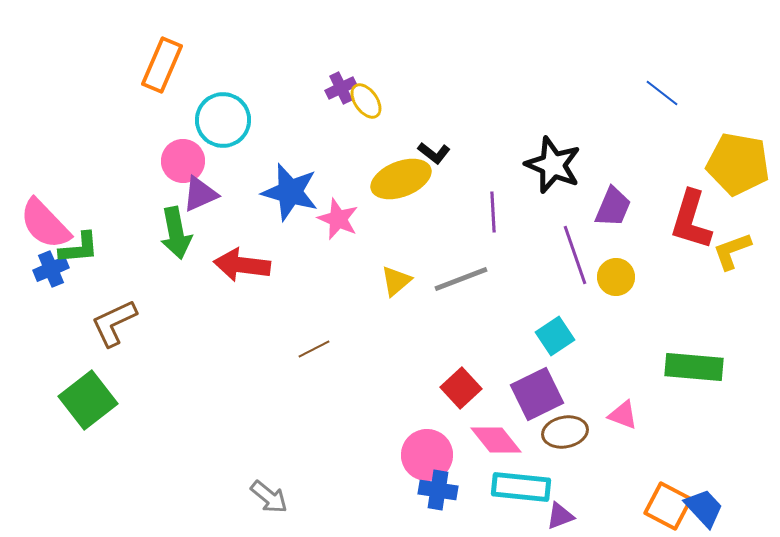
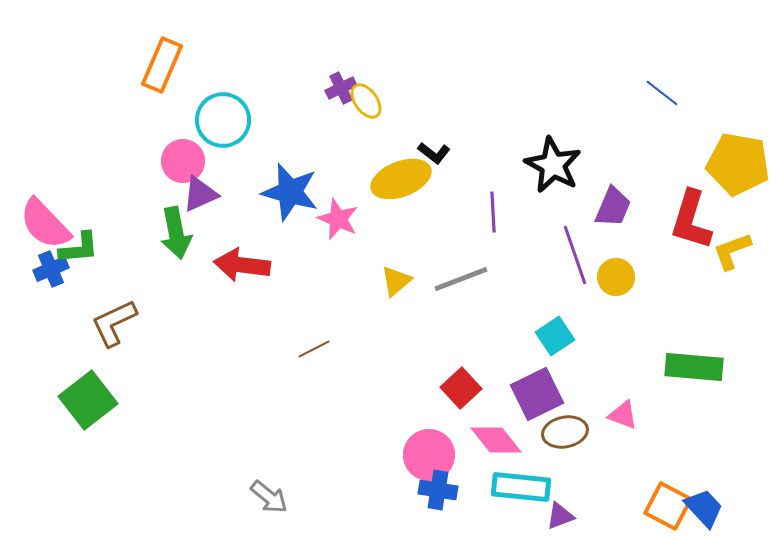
black star at (553, 165): rotated 6 degrees clockwise
pink circle at (427, 455): moved 2 px right
